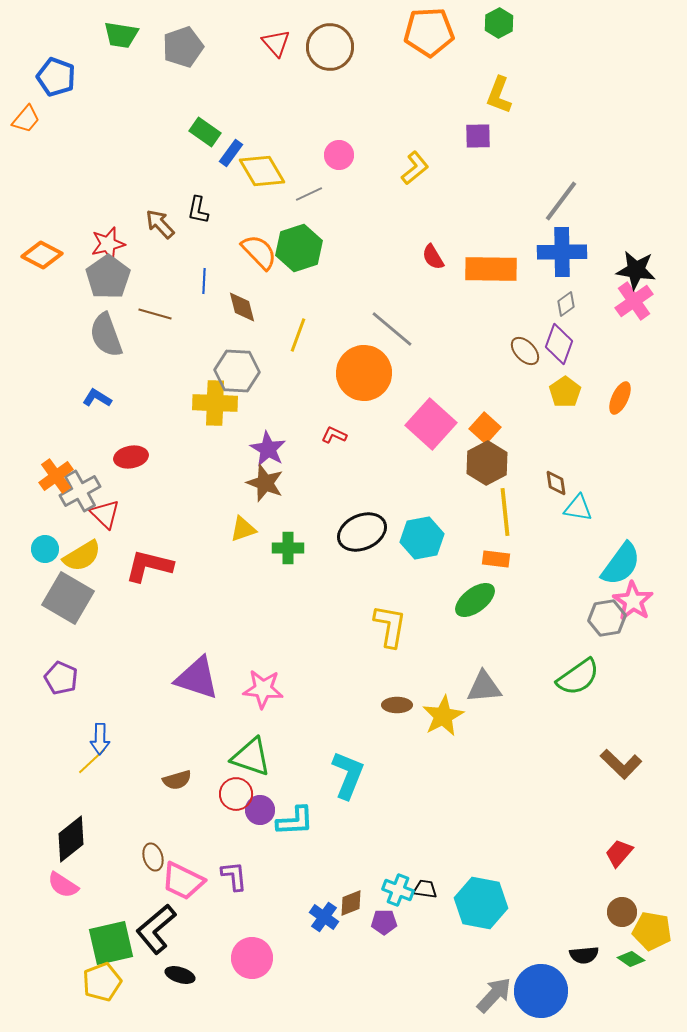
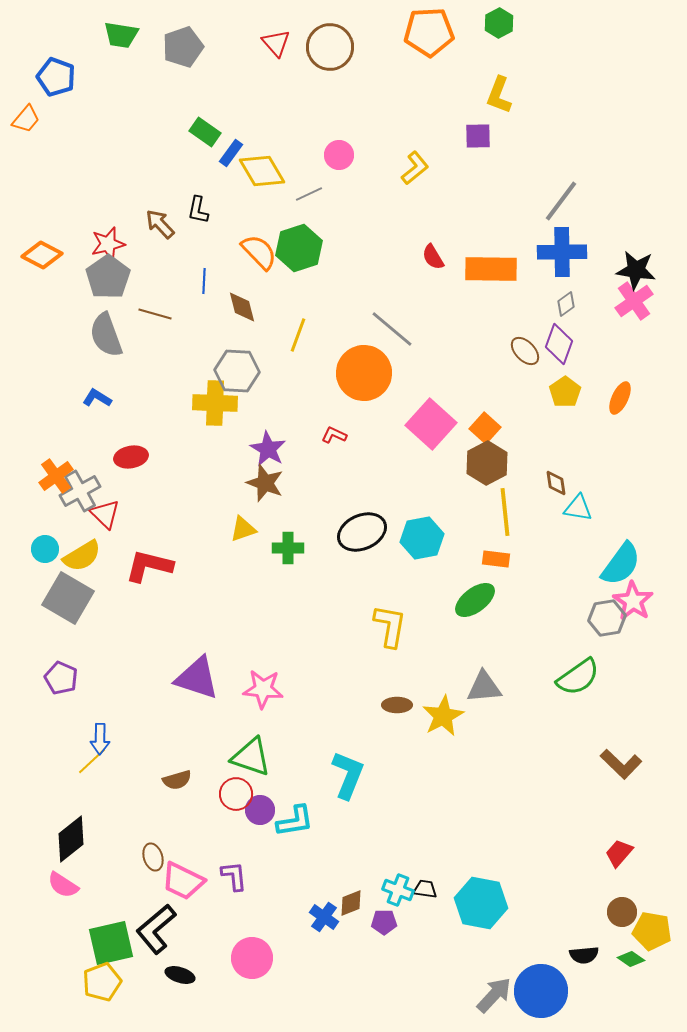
cyan L-shape at (295, 821): rotated 6 degrees counterclockwise
